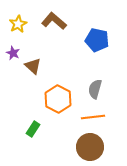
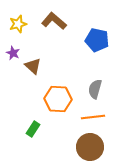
yellow star: rotated 12 degrees clockwise
orange hexagon: rotated 24 degrees counterclockwise
